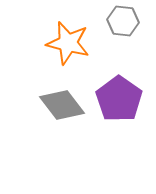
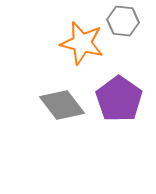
orange star: moved 14 px right
